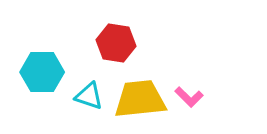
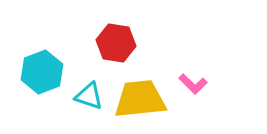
cyan hexagon: rotated 21 degrees counterclockwise
pink L-shape: moved 4 px right, 13 px up
